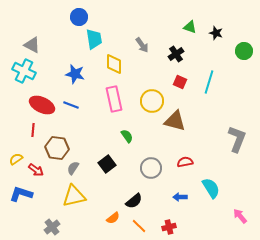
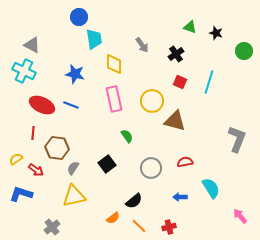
red line: moved 3 px down
